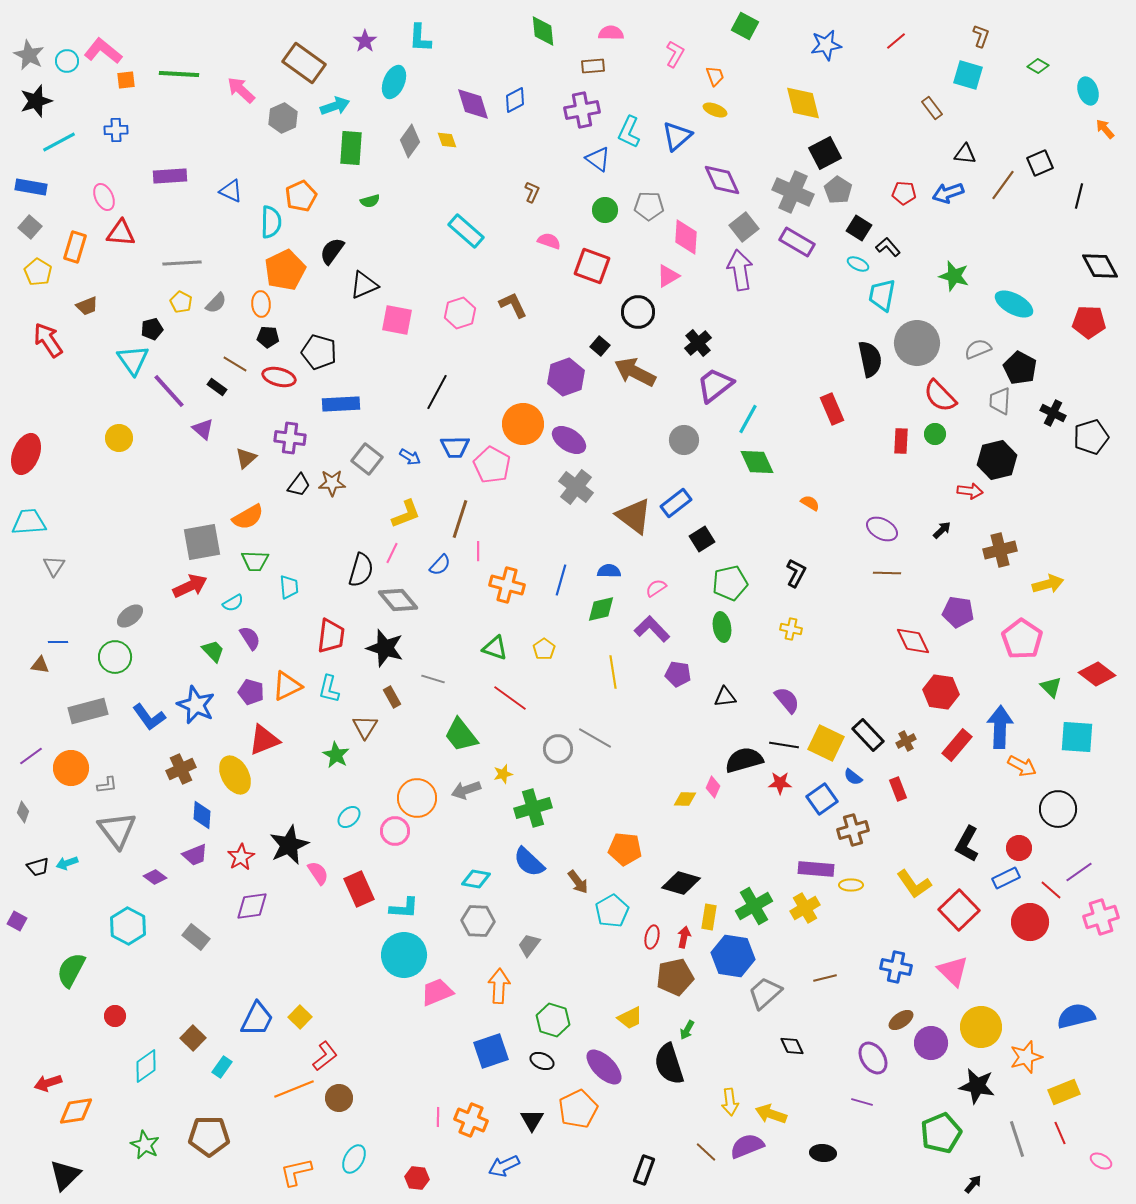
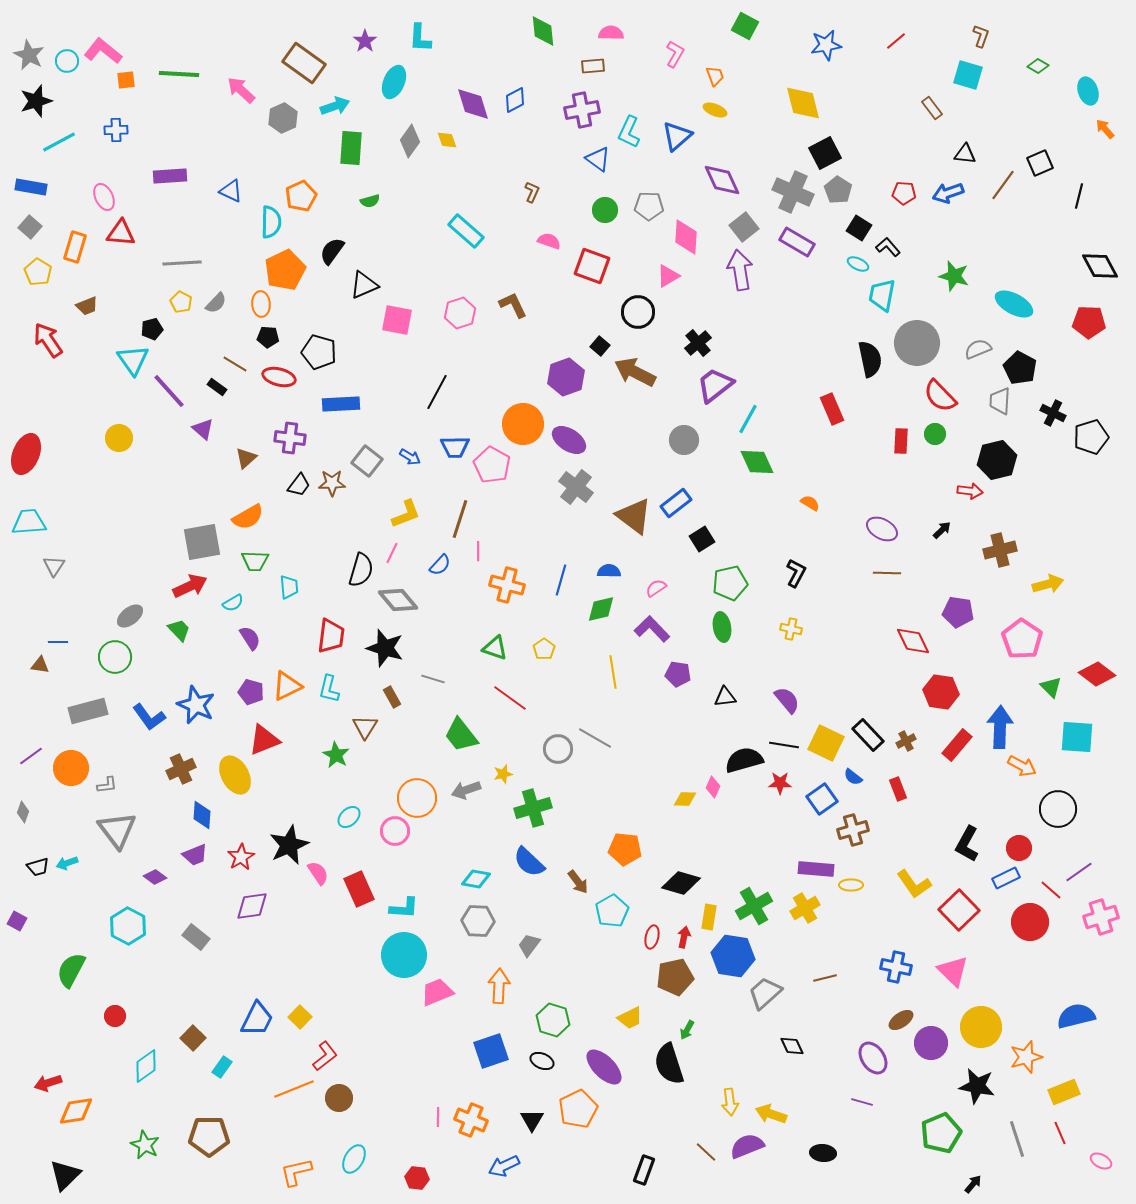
gray square at (367, 459): moved 2 px down
green trapezoid at (213, 651): moved 34 px left, 21 px up
